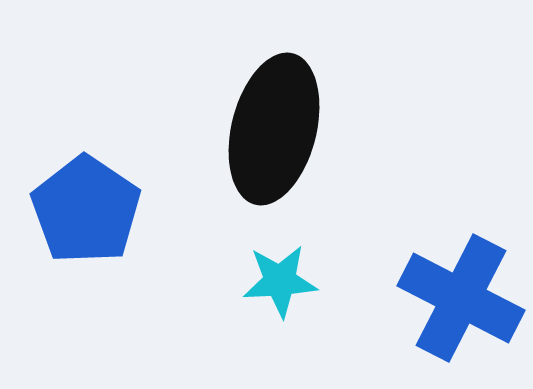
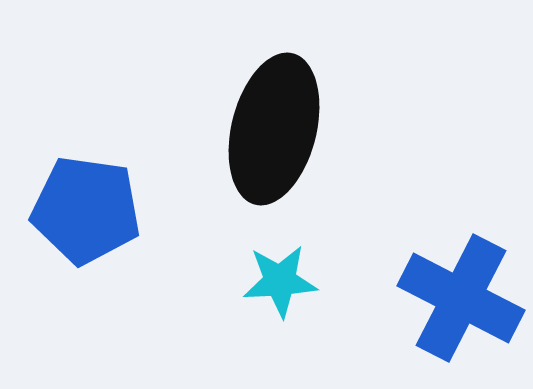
blue pentagon: rotated 26 degrees counterclockwise
